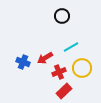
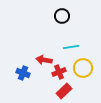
cyan line: rotated 21 degrees clockwise
red arrow: moved 1 px left, 2 px down; rotated 42 degrees clockwise
blue cross: moved 11 px down
yellow circle: moved 1 px right
